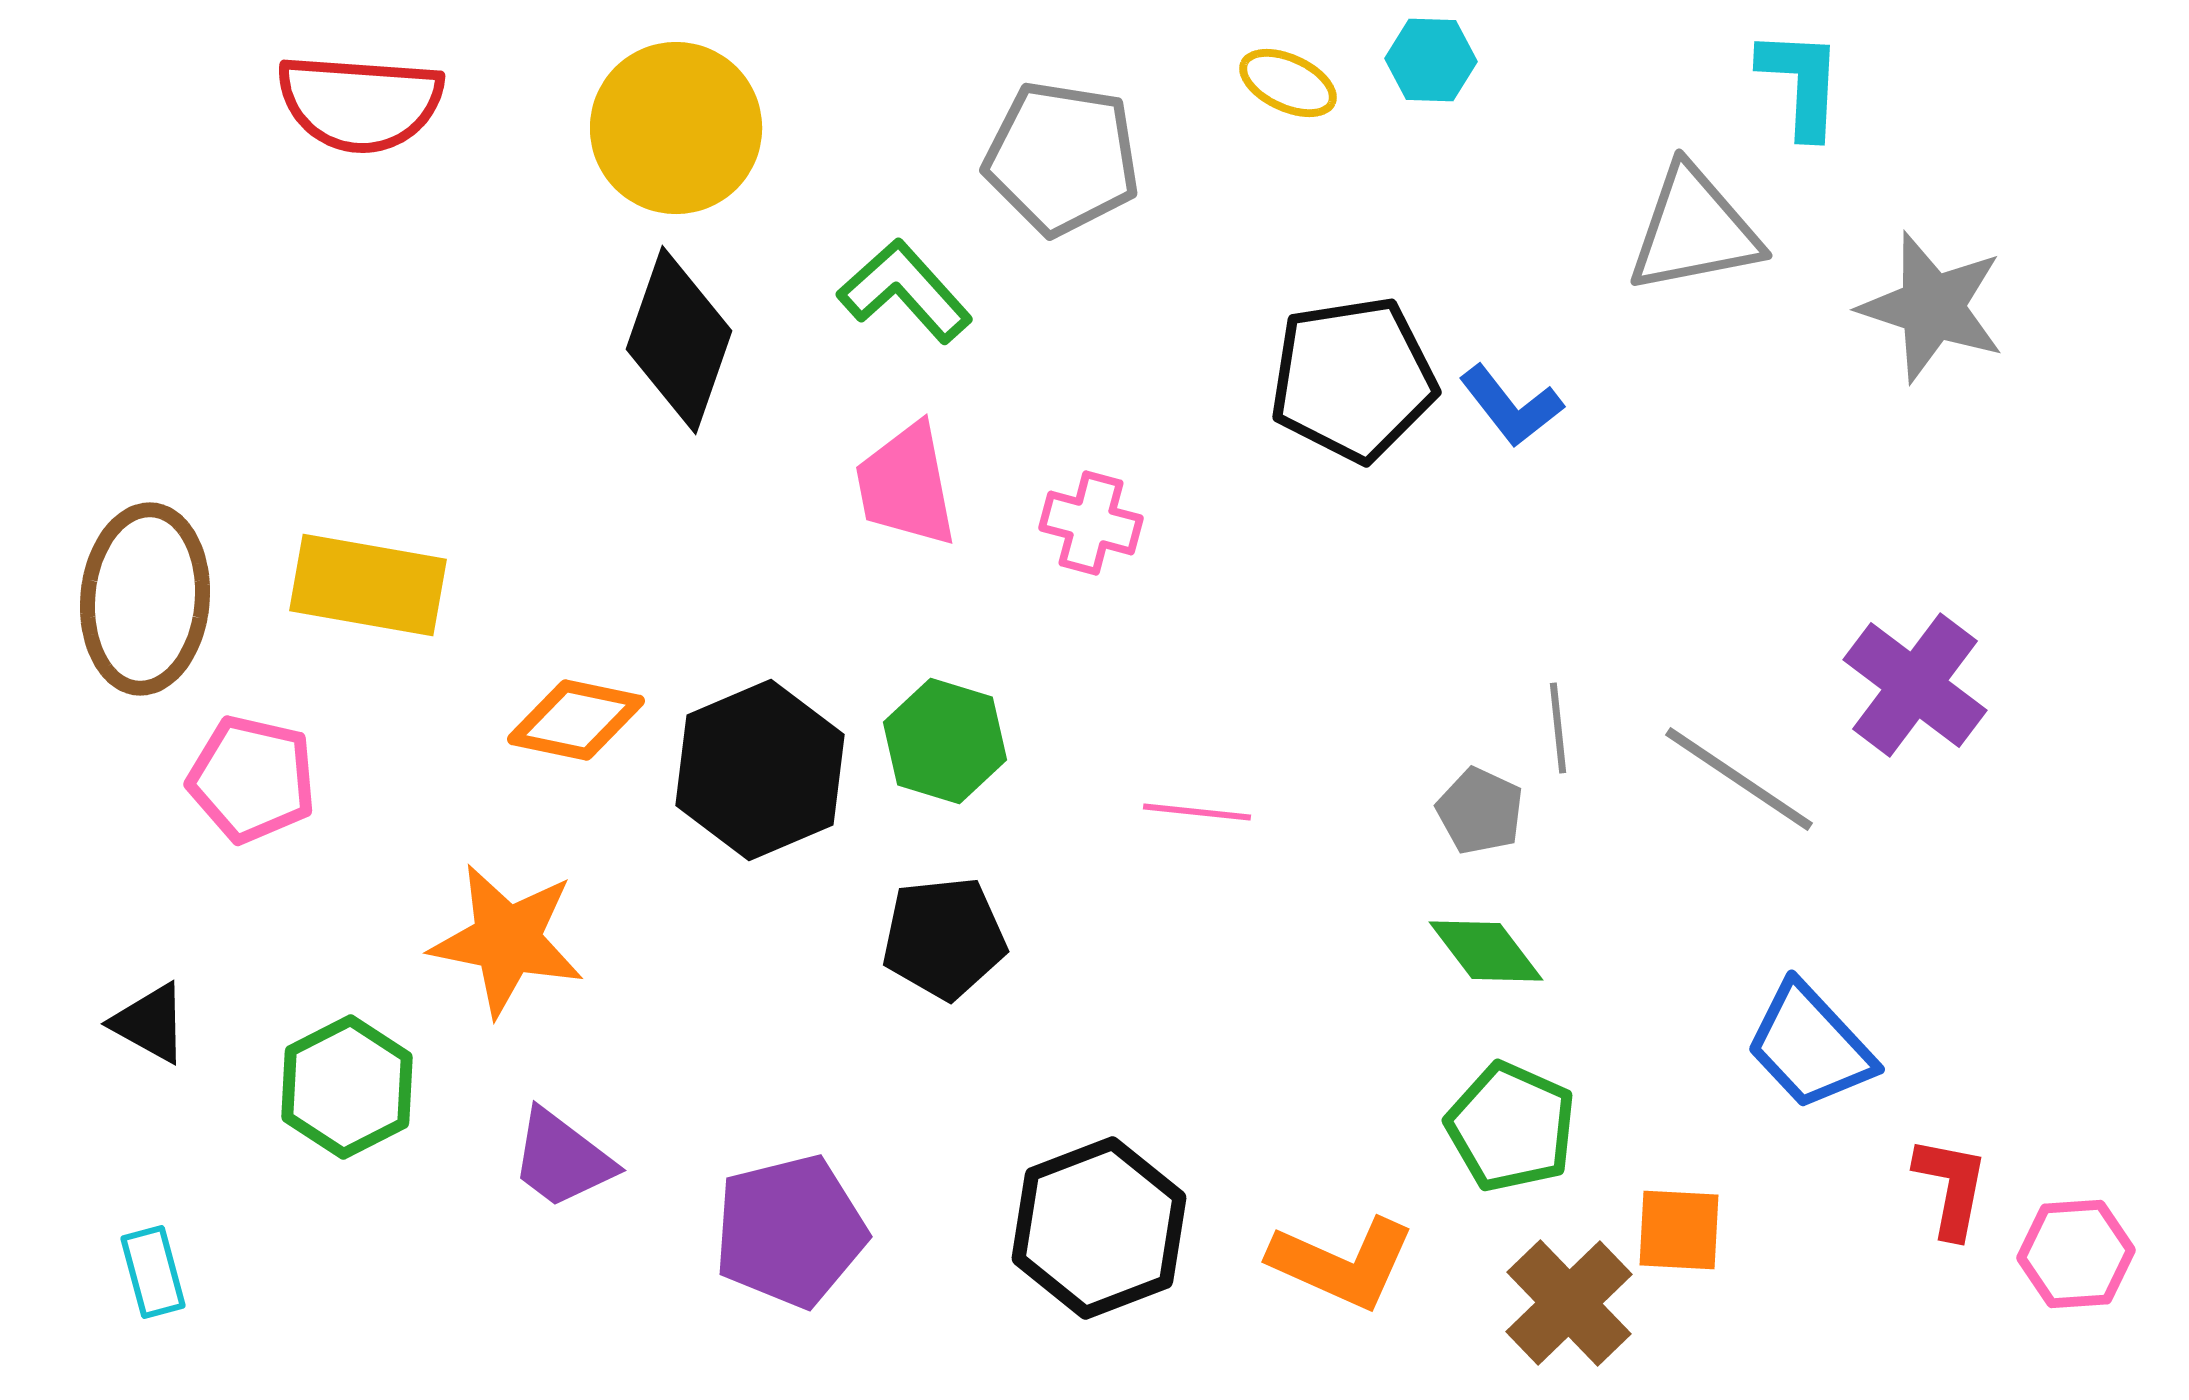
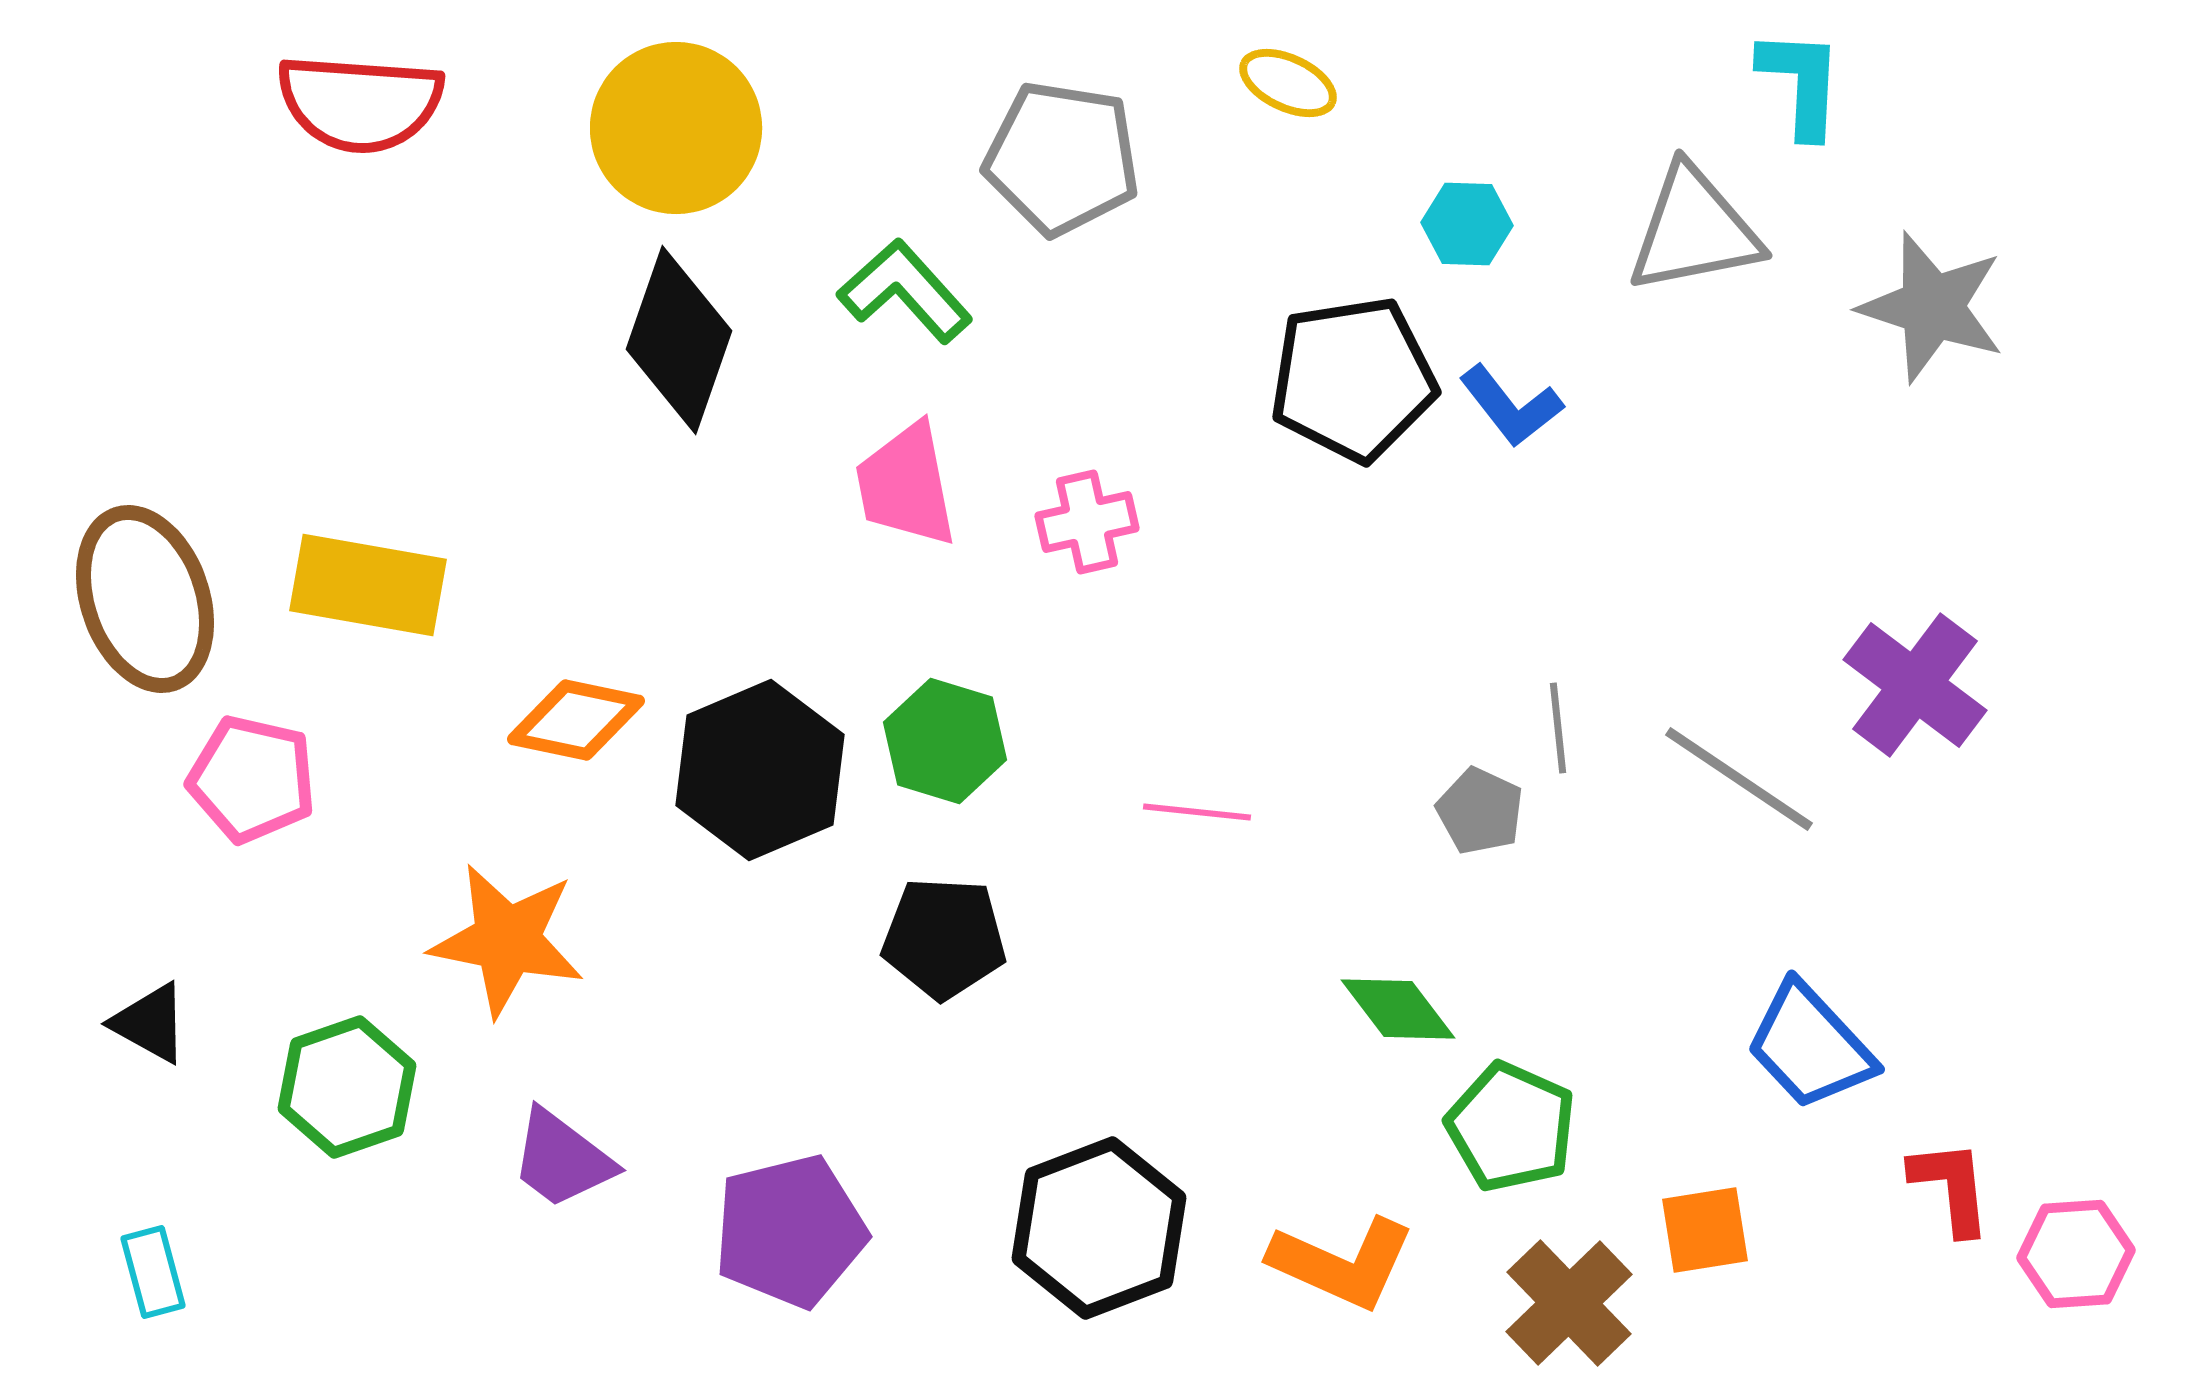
cyan hexagon at (1431, 60): moved 36 px right, 164 px down
pink cross at (1091, 523): moved 4 px left, 1 px up; rotated 28 degrees counterclockwise
brown ellipse at (145, 599): rotated 24 degrees counterclockwise
black pentagon at (944, 938): rotated 9 degrees clockwise
green diamond at (1486, 951): moved 88 px left, 58 px down
green hexagon at (347, 1087): rotated 8 degrees clockwise
red L-shape at (1951, 1187): rotated 17 degrees counterclockwise
orange square at (1679, 1230): moved 26 px right; rotated 12 degrees counterclockwise
